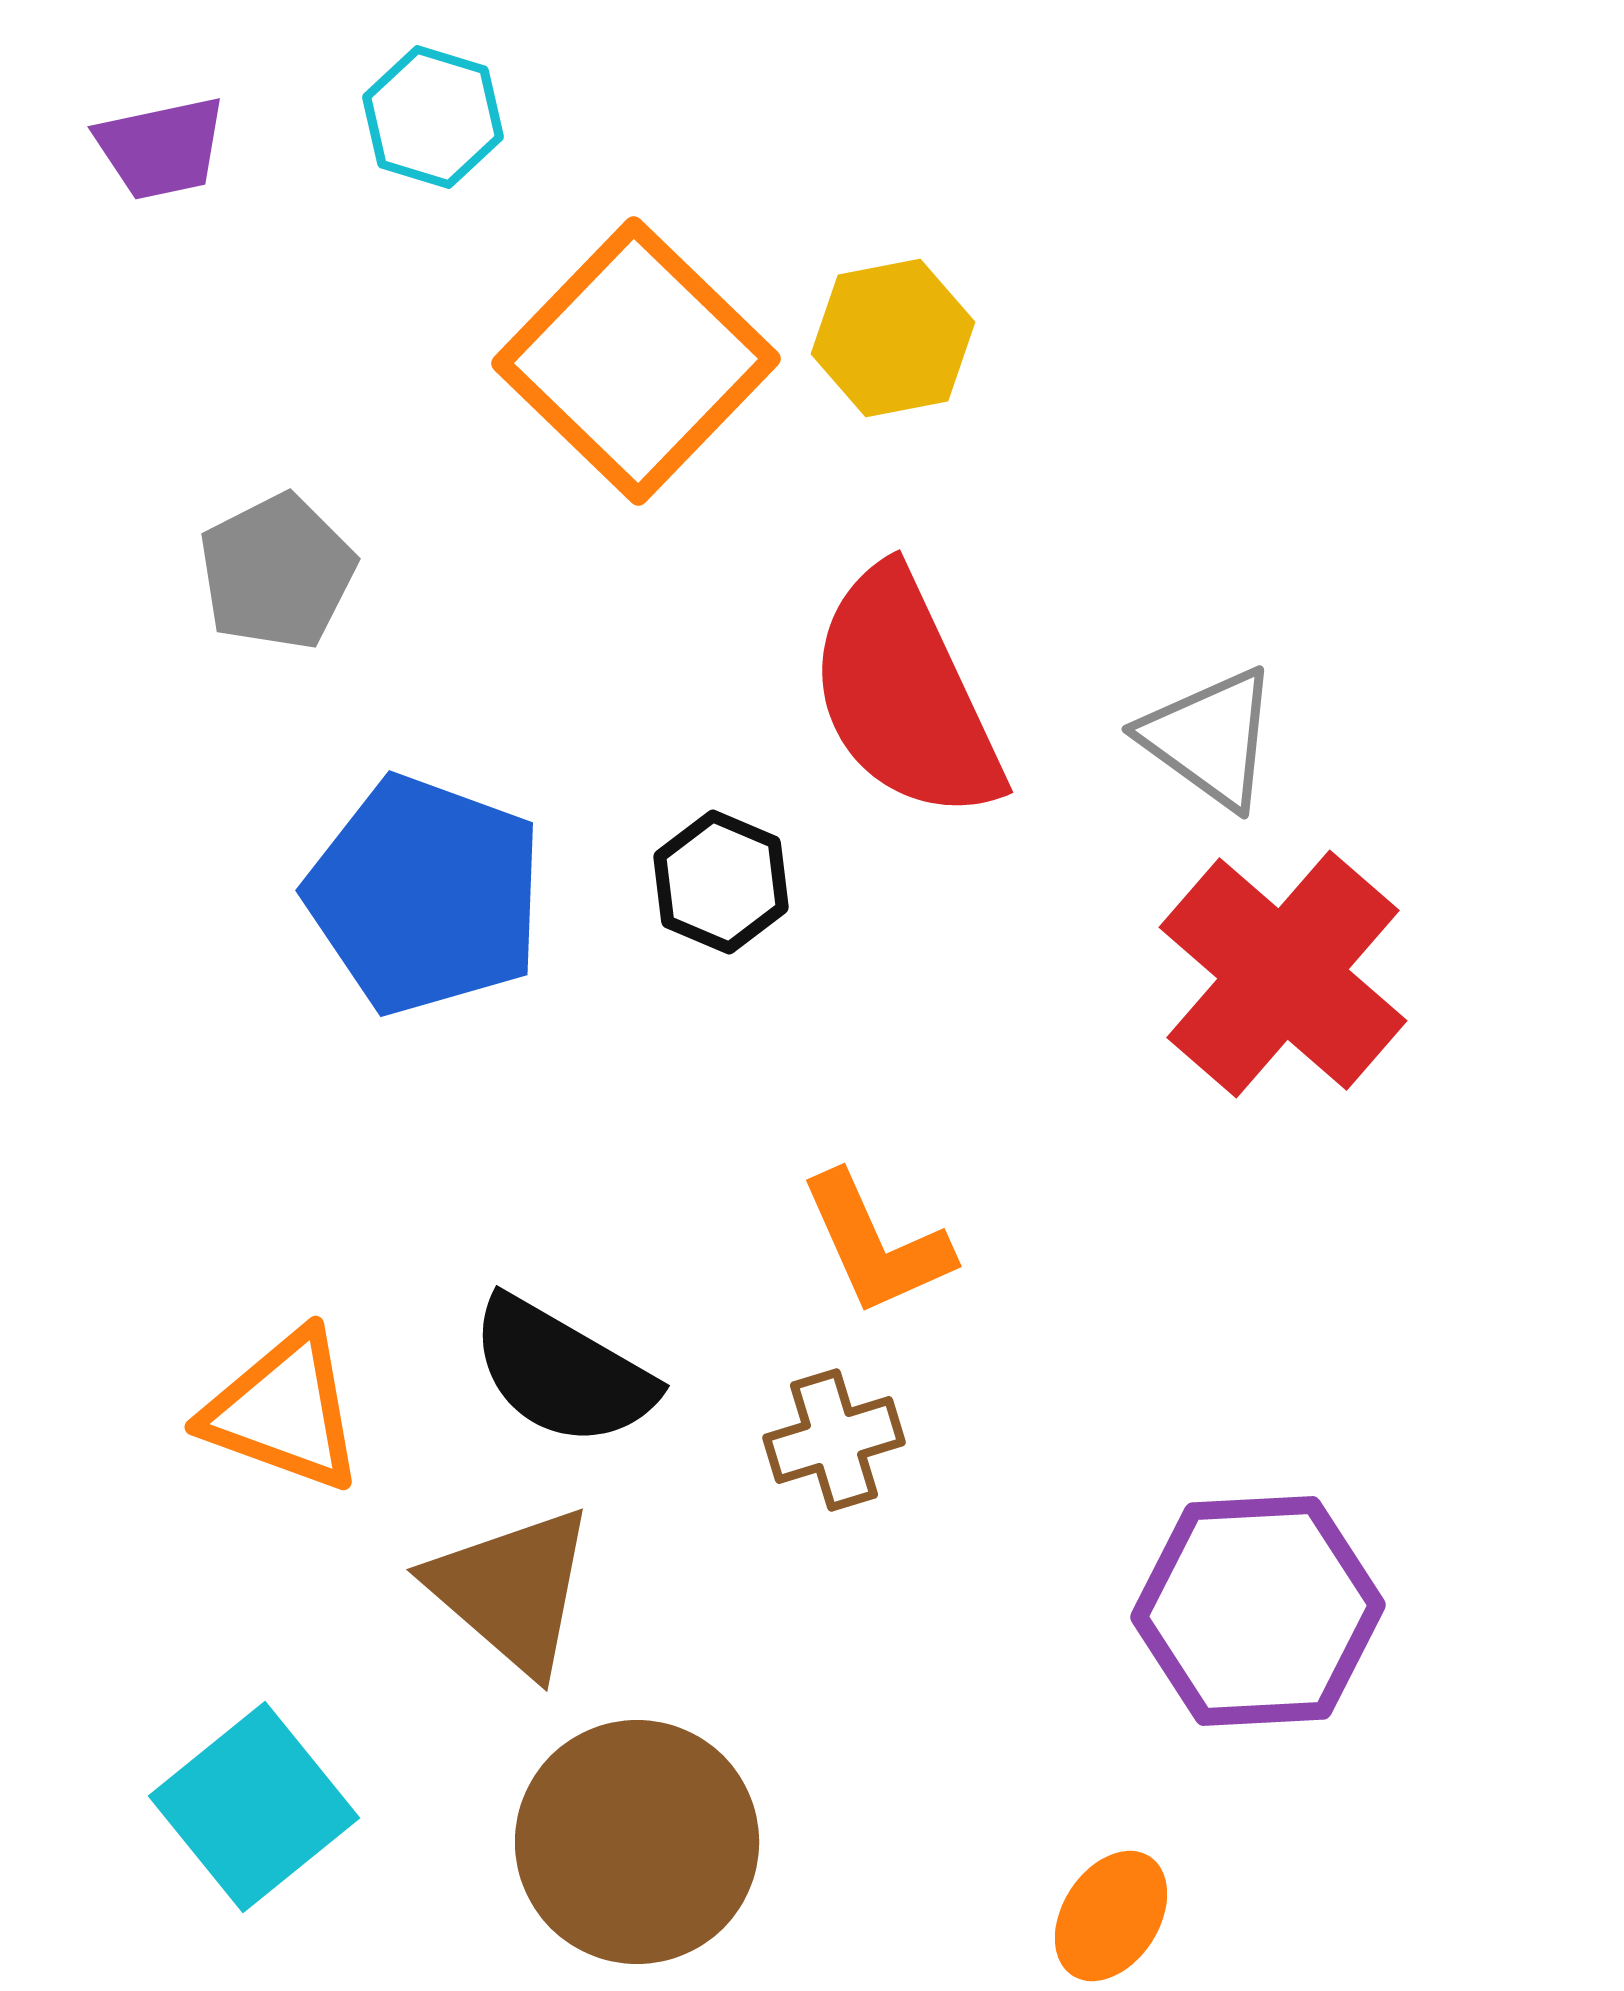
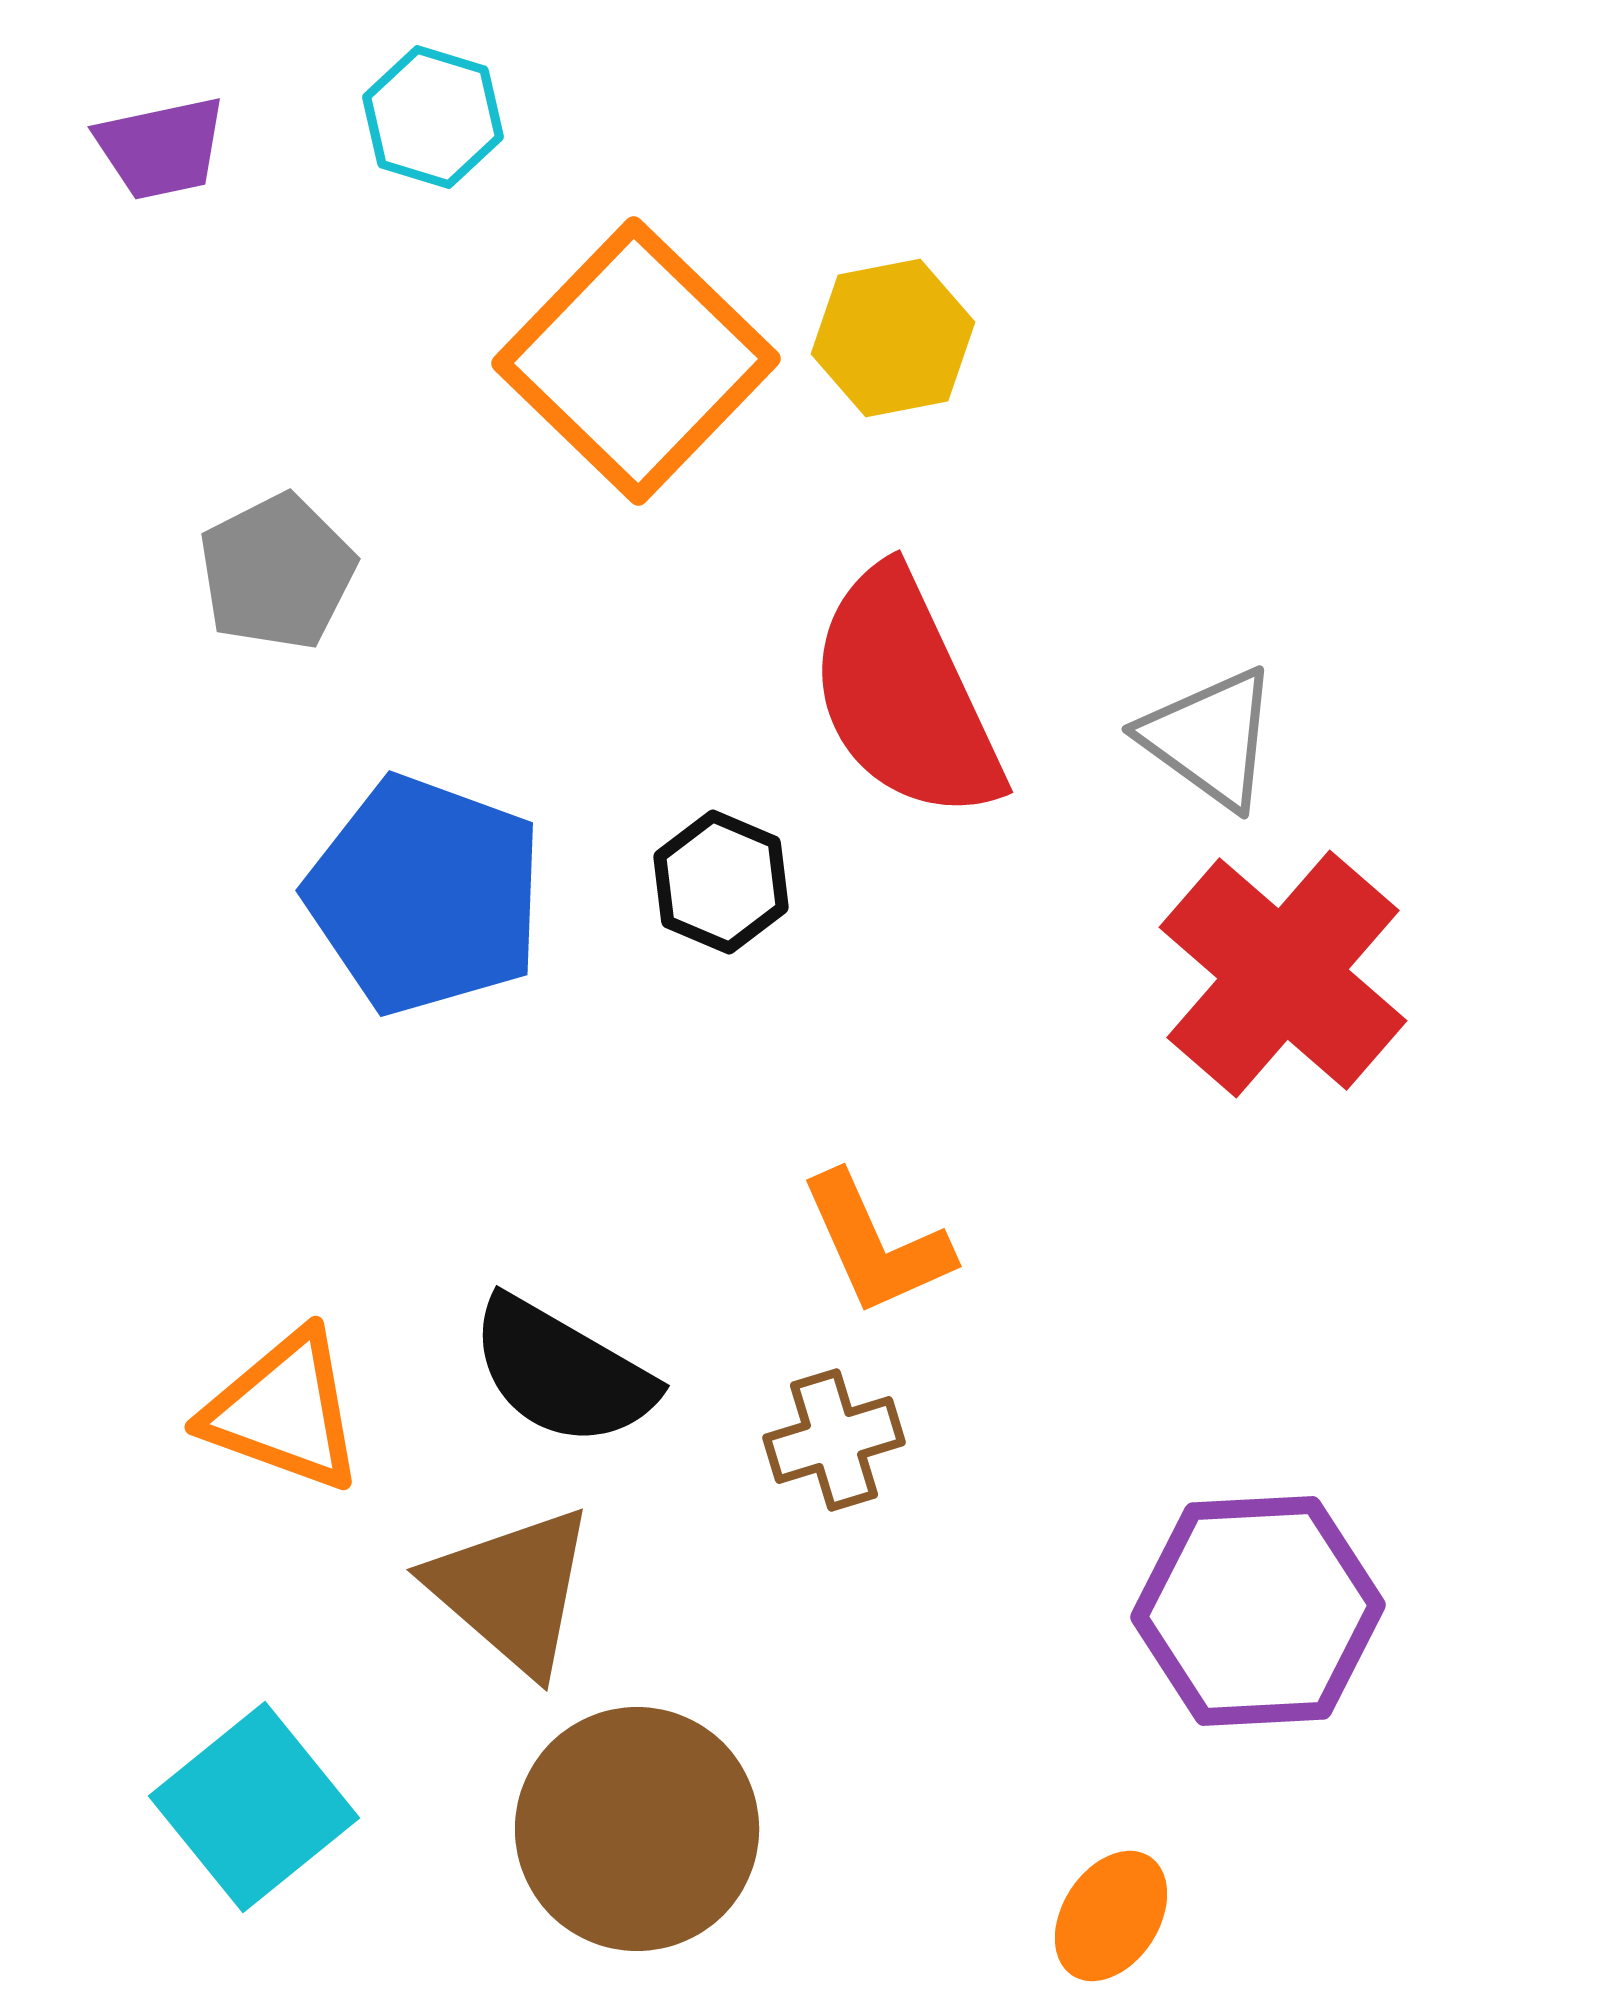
brown circle: moved 13 px up
